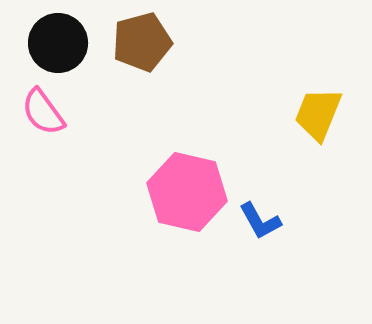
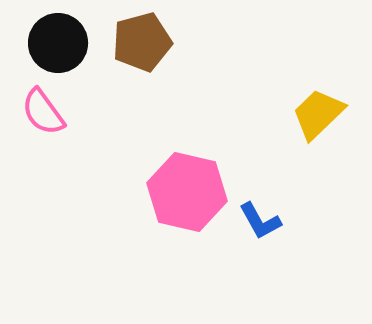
yellow trapezoid: rotated 24 degrees clockwise
